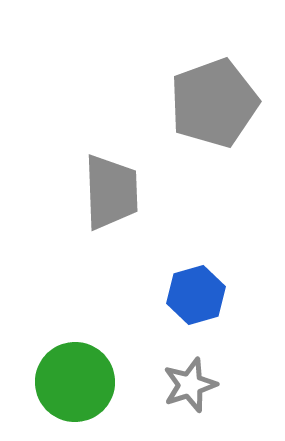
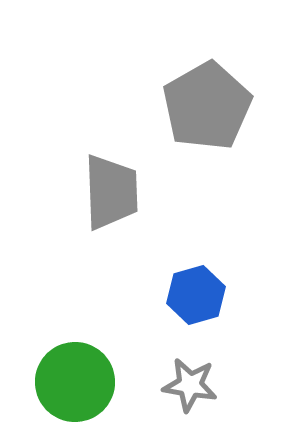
gray pentagon: moved 7 px left, 3 px down; rotated 10 degrees counterclockwise
gray star: rotated 28 degrees clockwise
